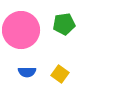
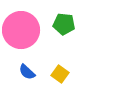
green pentagon: rotated 15 degrees clockwise
blue semicircle: rotated 42 degrees clockwise
